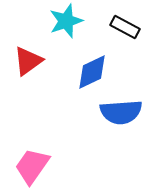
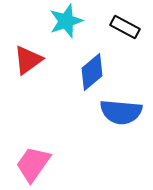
red triangle: moved 1 px up
blue diamond: rotated 15 degrees counterclockwise
blue semicircle: rotated 9 degrees clockwise
pink trapezoid: moved 1 px right, 2 px up
